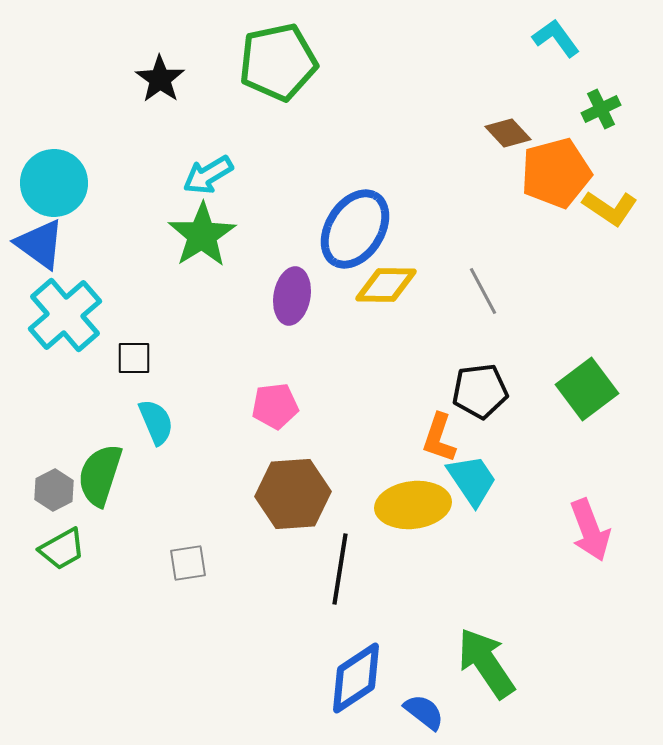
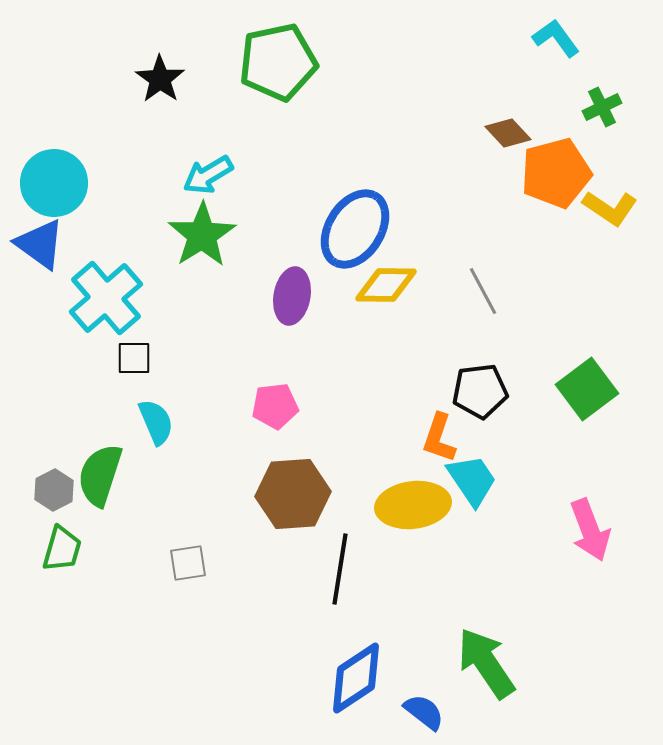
green cross: moved 1 px right, 2 px up
cyan cross: moved 41 px right, 17 px up
green trapezoid: rotated 45 degrees counterclockwise
